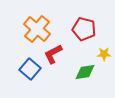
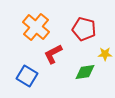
orange cross: moved 1 px left, 2 px up
yellow star: moved 1 px right
blue square: moved 3 px left, 7 px down; rotated 10 degrees counterclockwise
